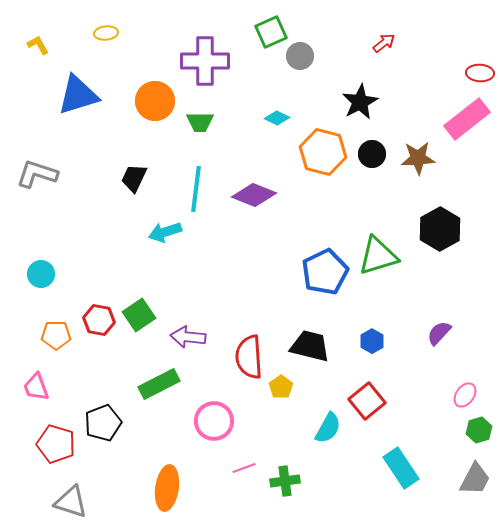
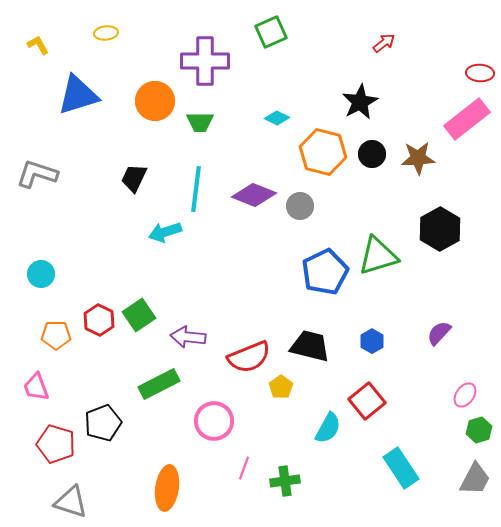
gray circle at (300, 56): moved 150 px down
red hexagon at (99, 320): rotated 16 degrees clockwise
red semicircle at (249, 357): rotated 108 degrees counterclockwise
pink line at (244, 468): rotated 50 degrees counterclockwise
